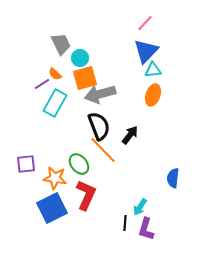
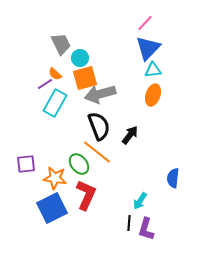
blue triangle: moved 2 px right, 3 px up
purple line: moved 3 px right
orange line: moved 6 px left, 2 px down; rotated 8 degrees counterclockwise
cyan arrow: moved 6 px up
black line: moved 4 px right
